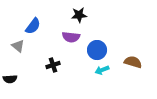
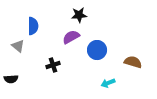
blue semicircle: rotated 36 degrees counterclockwise
purple semicircle: rotated 144 degrees clockwise
cyan arrow: moved 6 px right, 13 px down
black semicircle: moved 1 px right
